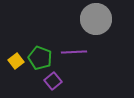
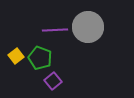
gray circle: moved 8 px left, 8 px down
purple line: moved 19 px left, 22 px up
yellow square: moved 5 px up
